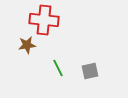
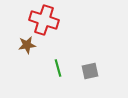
red cross: rotated 12 degrees clockwise
green line: rotated 12 degrees clockwise
